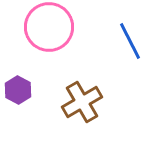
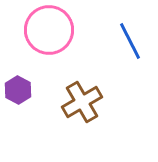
pink circle: moved 3 px down
